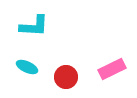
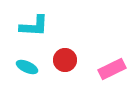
red circle: moved 1 px left, 17 px up
